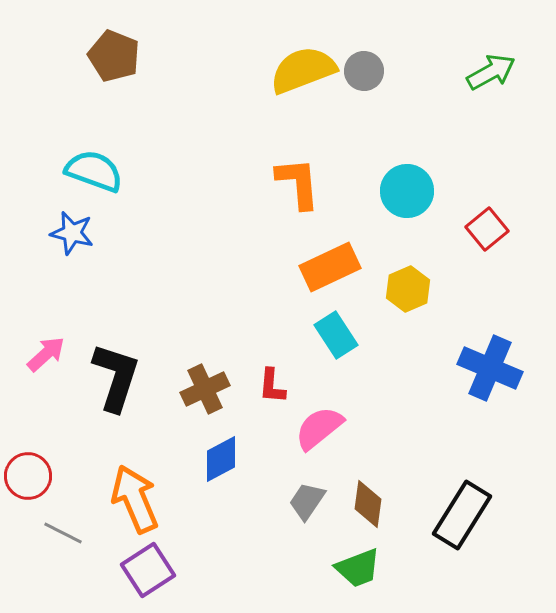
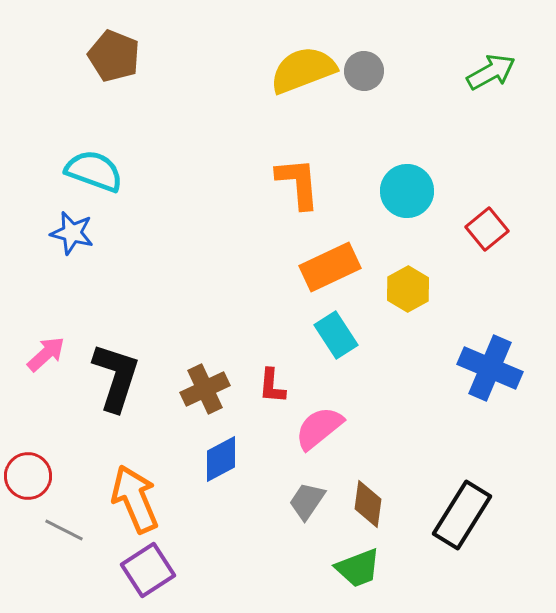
yellow hexagon: rotated 6 degrees counterclockwise
gray line: moved 1 px right, 3 px up
